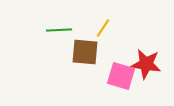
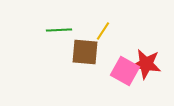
yellow line: moved 3 px down
pink square: moved 4 px right, 5 px up; rotated 12 degrees clockwise
